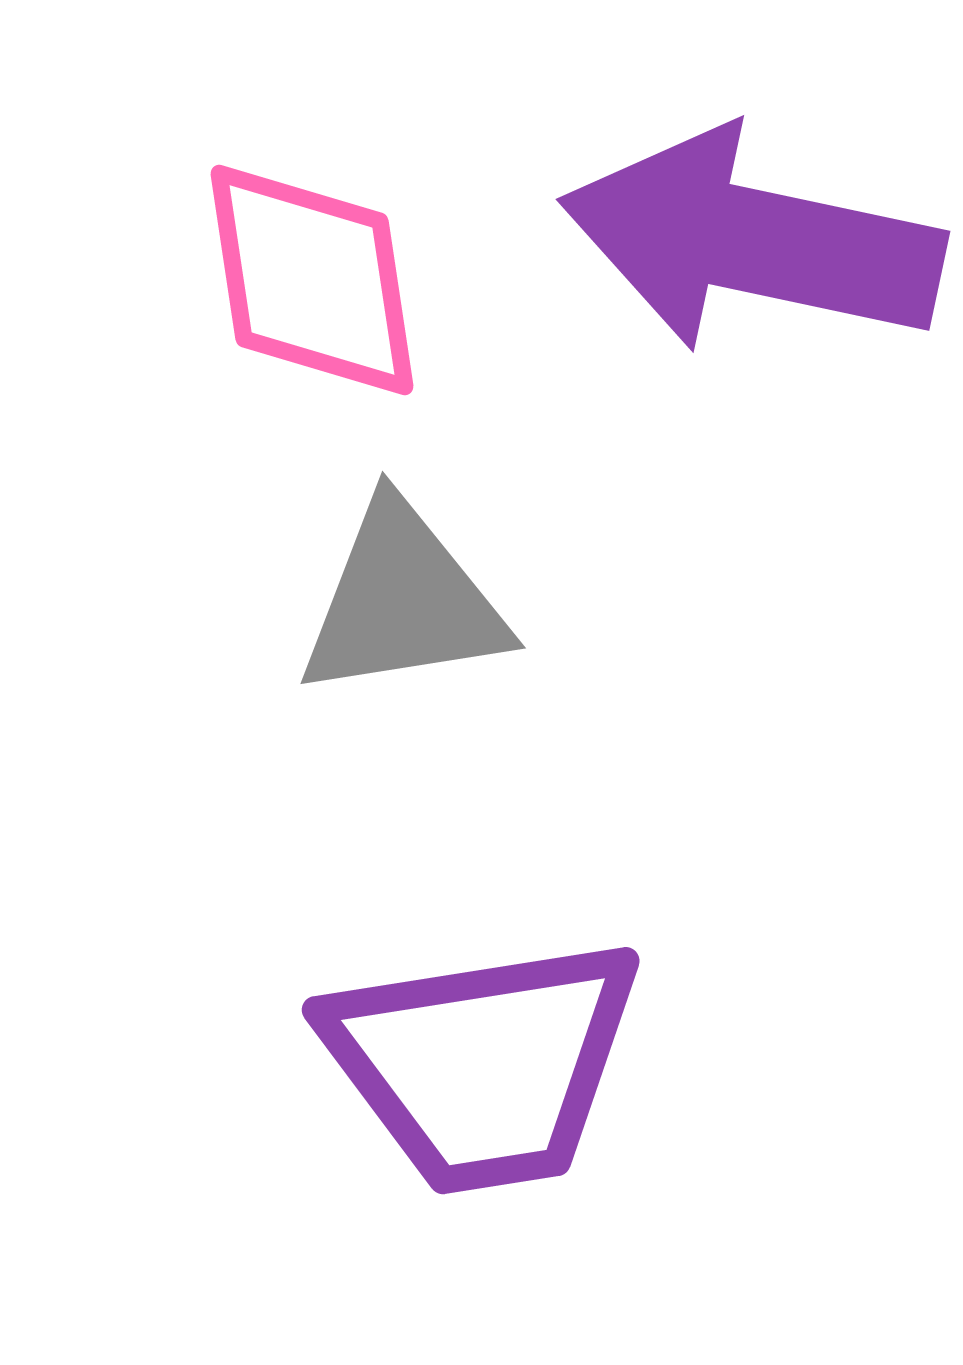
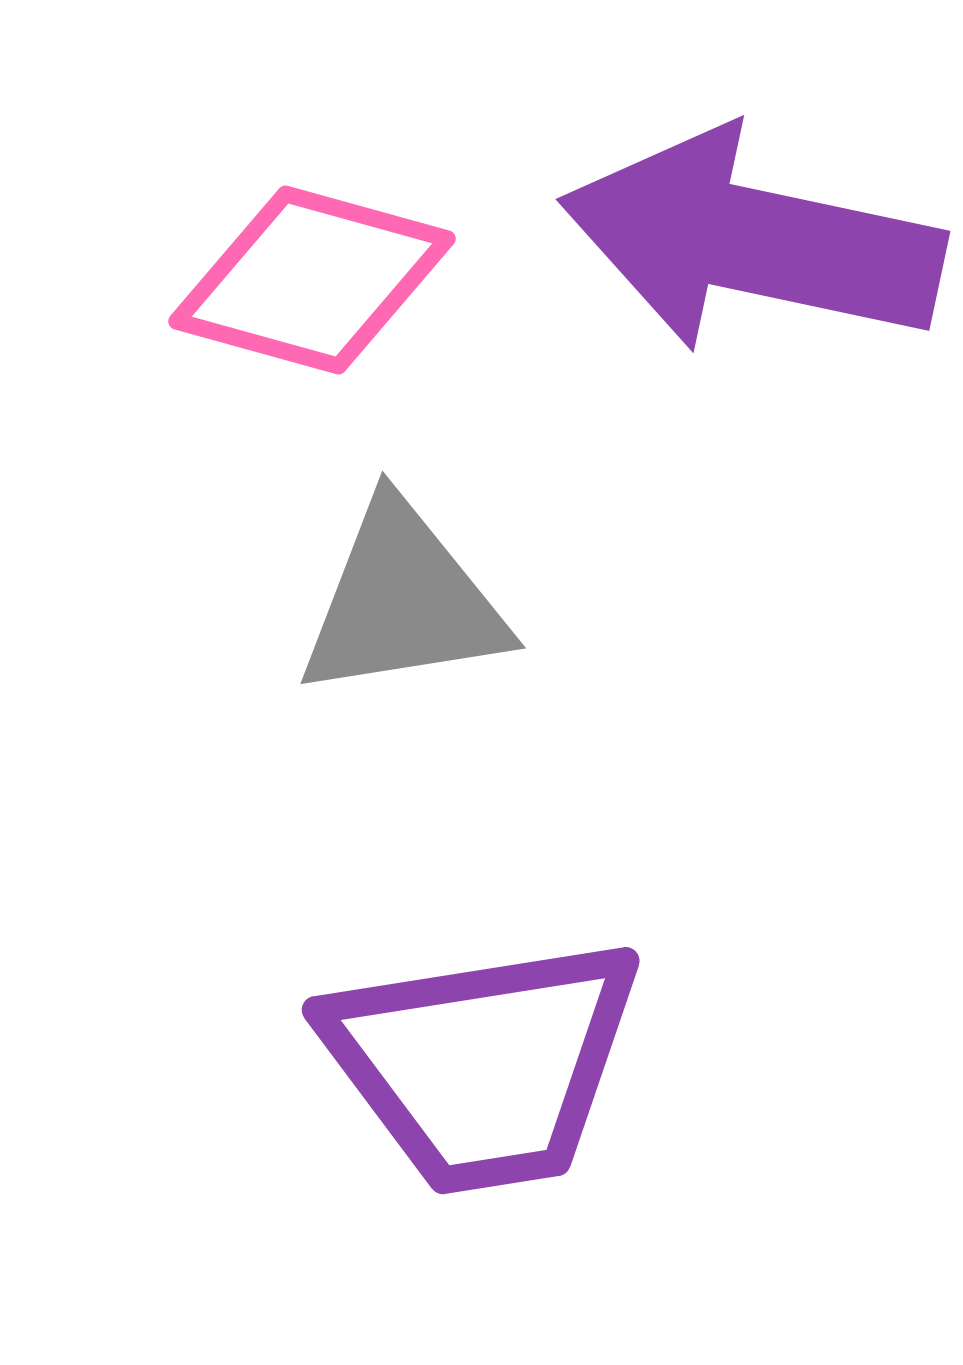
pink diamond: rotated 66 degrees counterclockwise
